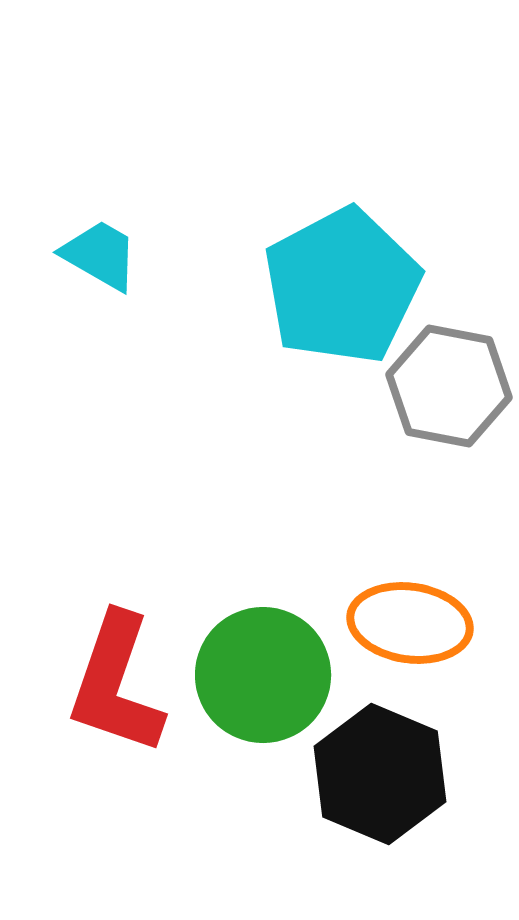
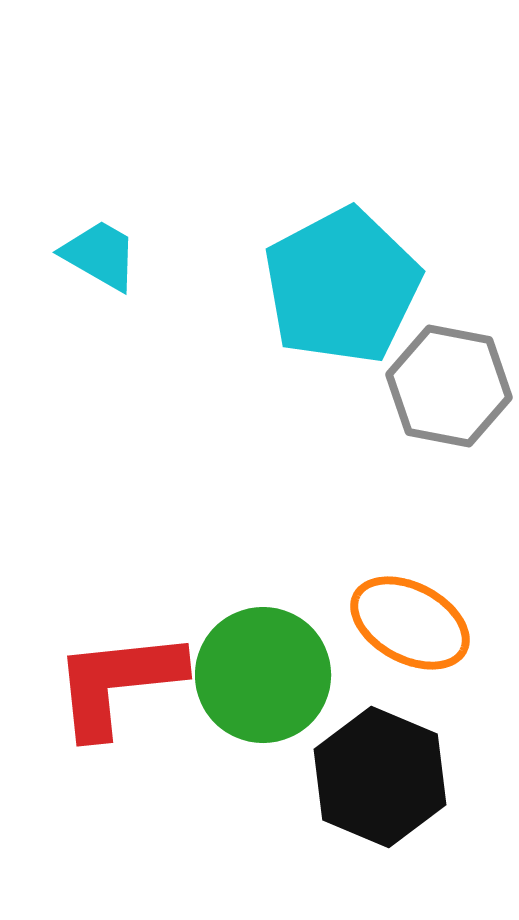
orange ellipse: rotated 20 degrees clockwise
red L-shape: moved 2 px right, 1 px up; rotated 65 degrees clockwise
black hexagon: moved 3 px down
